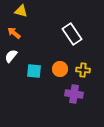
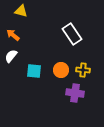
orange arrow: moved 1 px left, 2 px down
orange circle: moved 1 px right, 1 px down
purple cross: moved 1 px right, 1 px up
